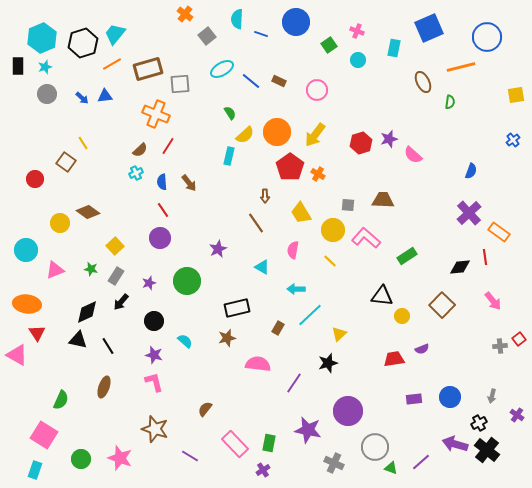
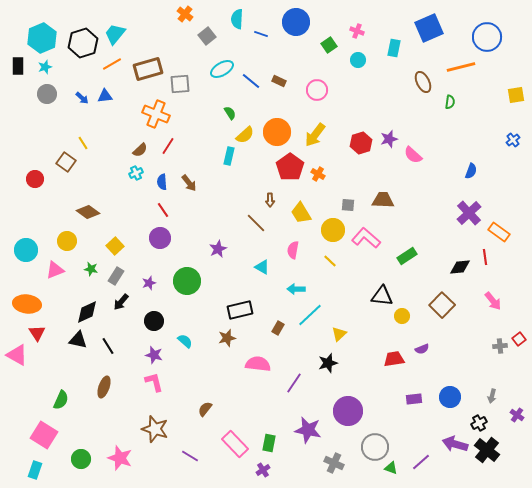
brown arrow at (265, 196): moved 5 px right, 4 px down
yellow circle at (60, 223): moved 7 px right, 18 px down
brown line at (256, 223): rotated 10 degrees counterclockwise
black rectangle at (237, 308): moved 3 px right, 2 px down
